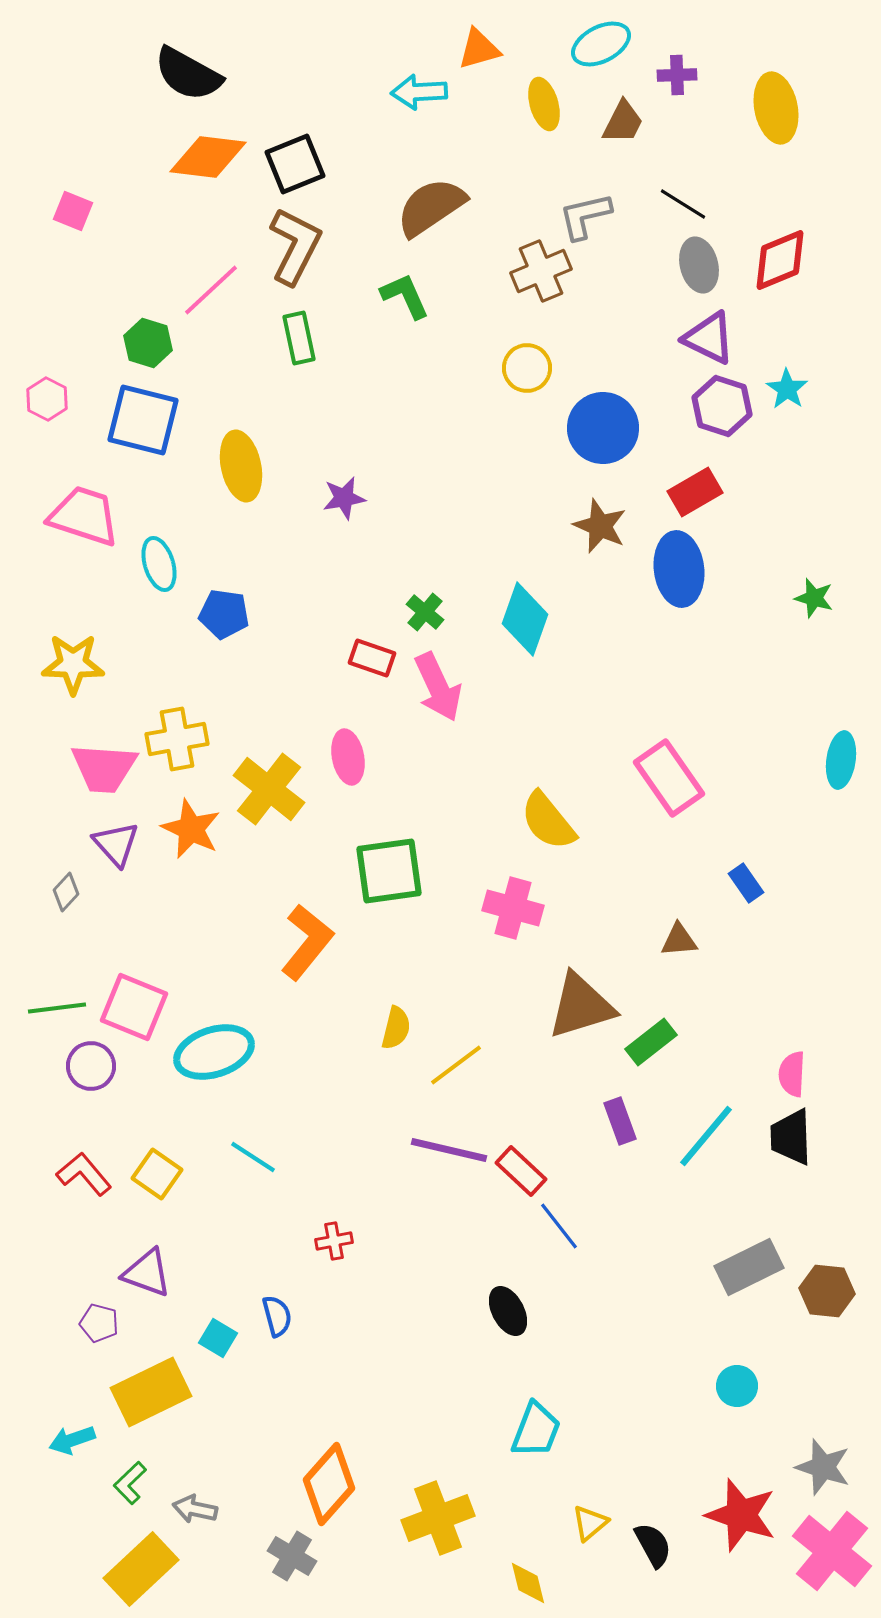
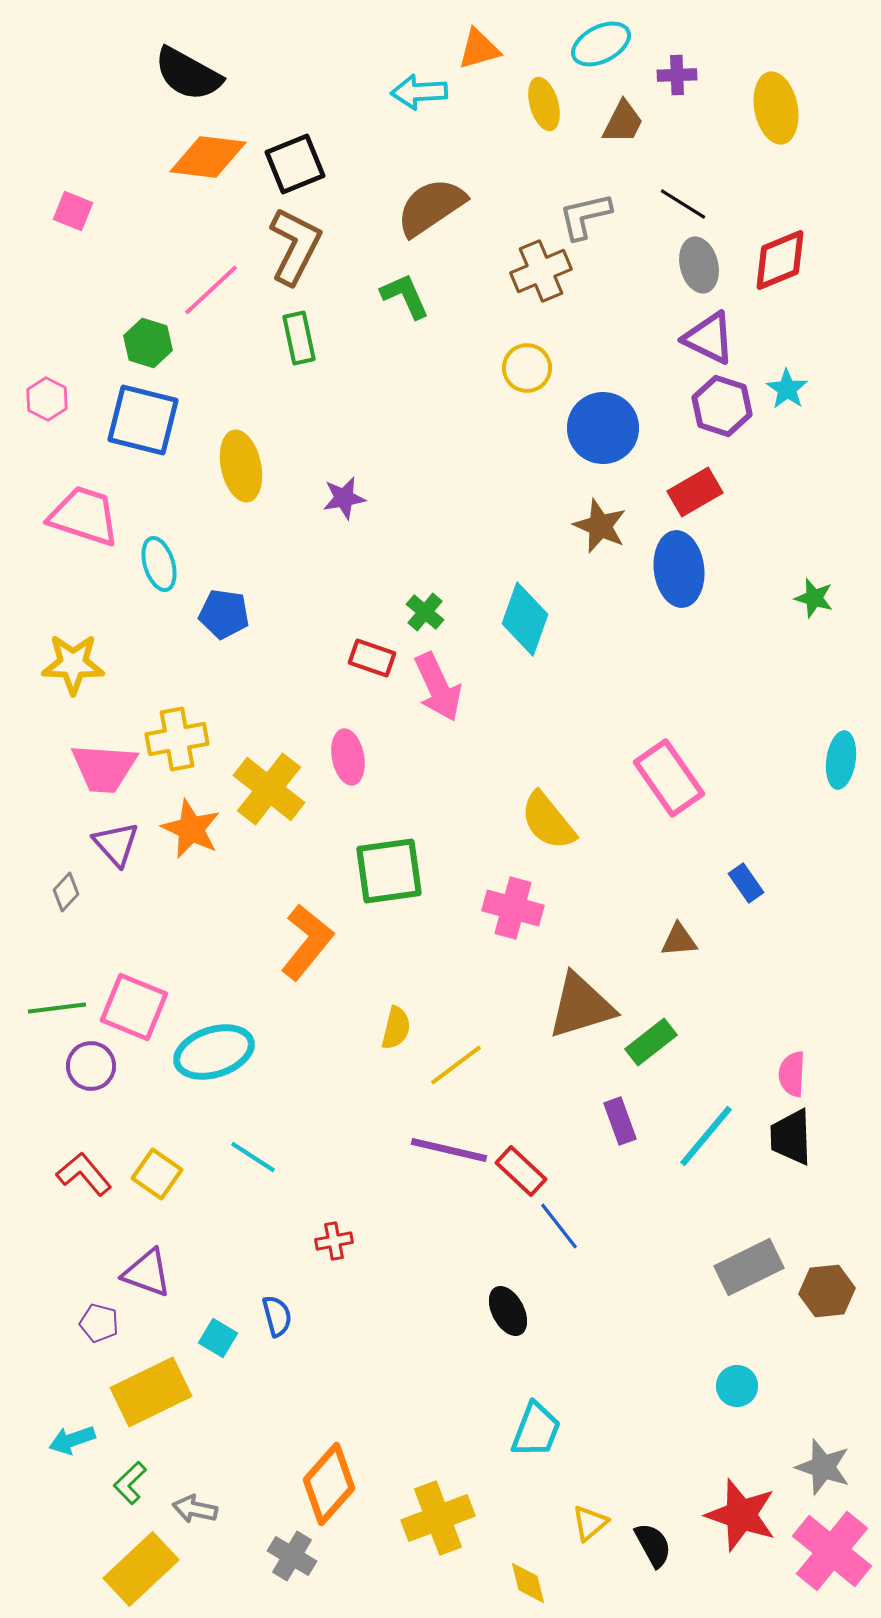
brown hexagon at (827, 1291): rotated 12 degrees counterclockwise
